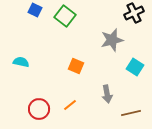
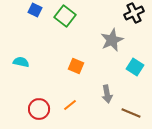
gray star: rotated 10 degrees counterclockwise
brown line: rotated 36 degrees clockwise
